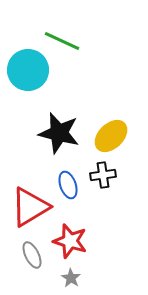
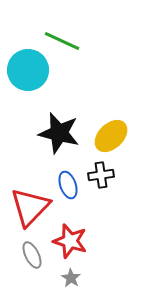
black cross: moved 2 px left
red triangle: rotated 15 degrees counterclockwise
